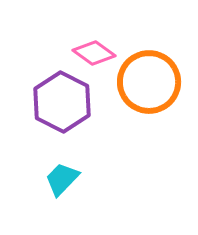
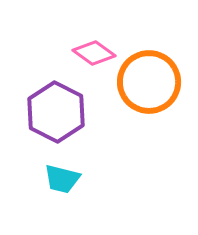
purple hexagon: moved 6 px left, 10 px down
cyan trapezoid: rotated 120 degrees counterclockwise
